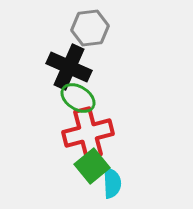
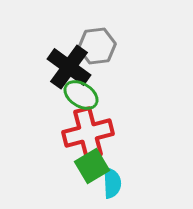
gray hexagon: moved 7 px right, 18 px down
black cross: rotated 12 degrees clockwise
green ellipse: moved 3 px right, 3 px up
green square: rotated 8 degrees clockwise
